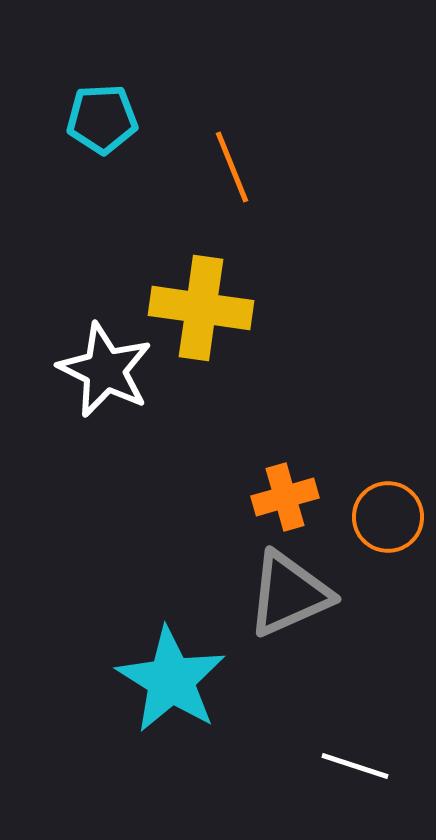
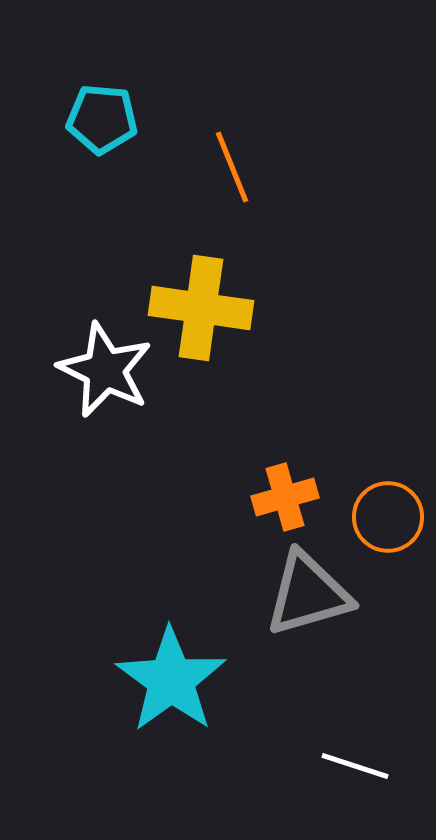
cyan pentagon: rotated 8 degrees clockwise
gray triangle: moved 19 px right; rotated 8 degrees clockwise
cyan star: rotated 4 degrees clockwise
